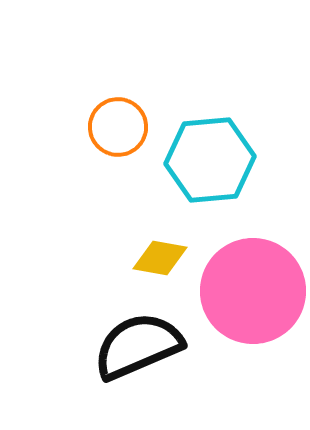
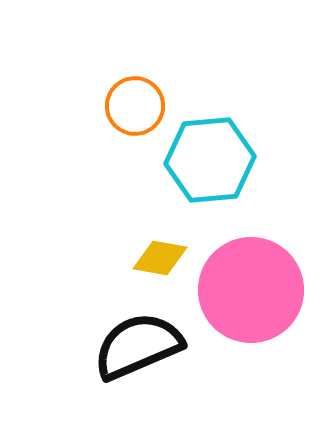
orange circle: moved 17 px right, 21 px up
pink circle: moved 2 px left, 1 px up
